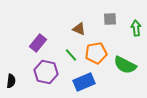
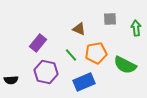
black semicircle: moved 1 px up; rotated 80 degrees clockwise
